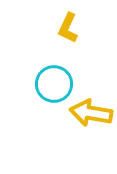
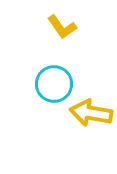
yellow L-shape: moved 6 px left, 1 px up; rotated 60 degrees counterclockwise
